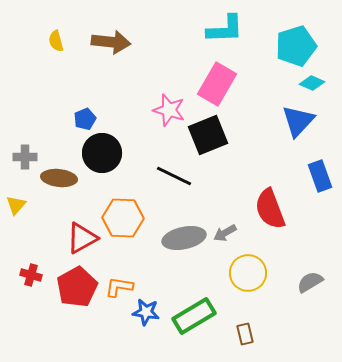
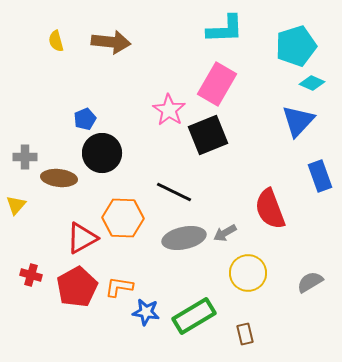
pink star: rotated 16 degrees clockwise
black line: moved 16 px down
